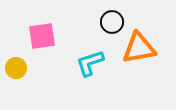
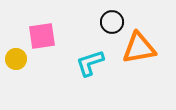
yellow circle: moved 9 px up
